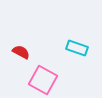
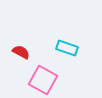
cyan rectangle: moved 10 px left
